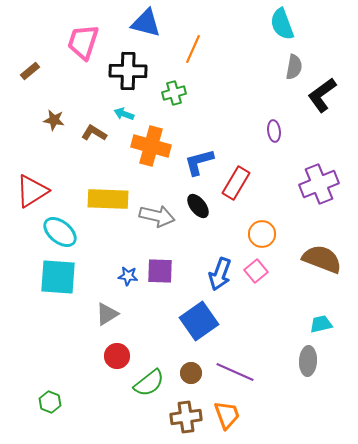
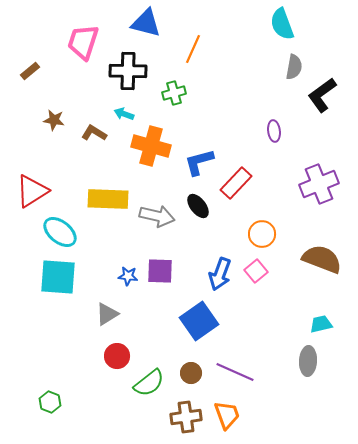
red rectangle: rotated 12 degrees clockwise
